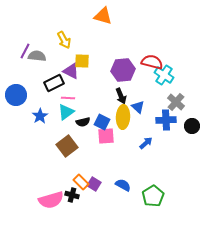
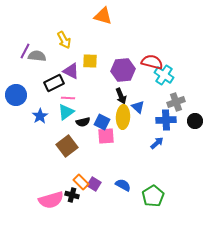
yellow square: moved 8 px right
gray cross: rotated 30 degrees clockwise
black circle: moved 3 px right, 5 px up
blue arrow: moved 11 px right
